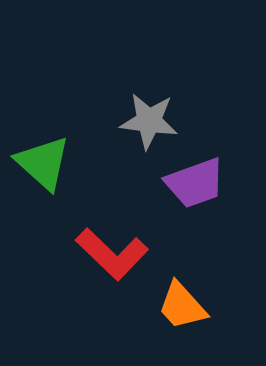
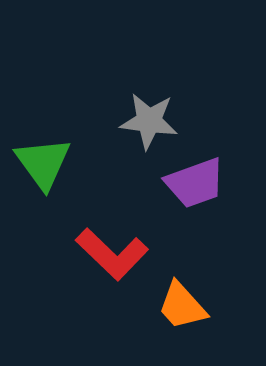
green triangle: rotated 12 degrees clockwise
